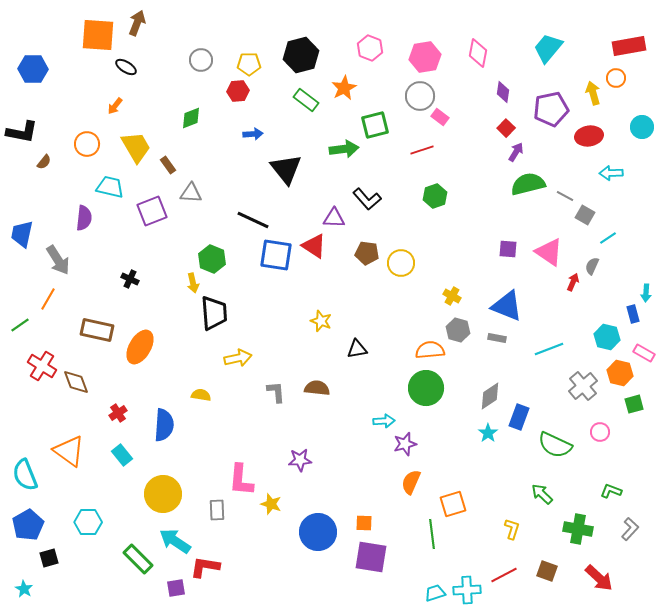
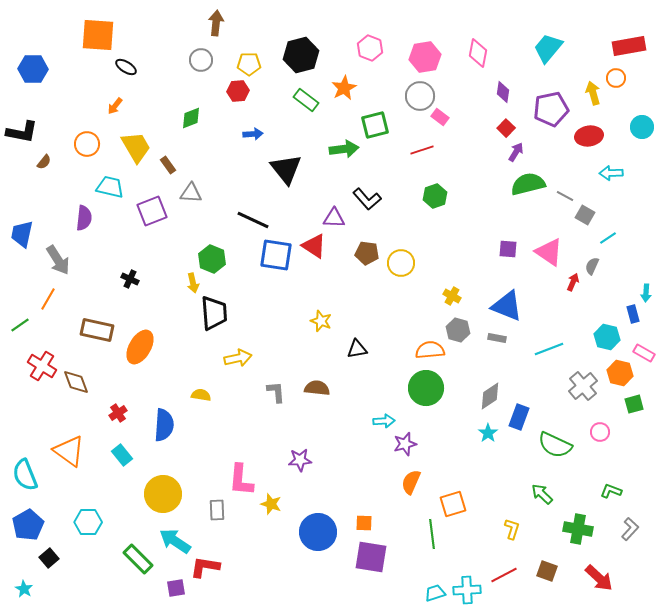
brown arrow at (137, 23): moved 79 px right; rotated 15 degrees counterclockwise
black square at (49, 558): rotated 24 degrees counterclockwise
